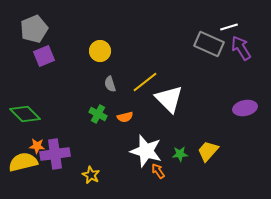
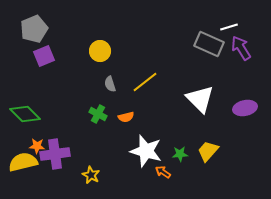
white triangle: moved 31 px right
orange semicircle: moved 1 px right
orange arrow: moved 5 px right, 1 px down; rotated 21 degrees counterclockwise
